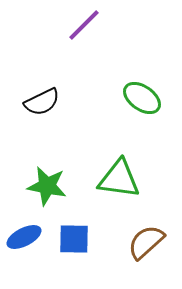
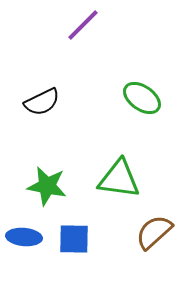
purple line: moved 1 px left
blue ellipse: rotated 32 degrees clockwise
brown semicircle: moved 8 px right, 10 px up
